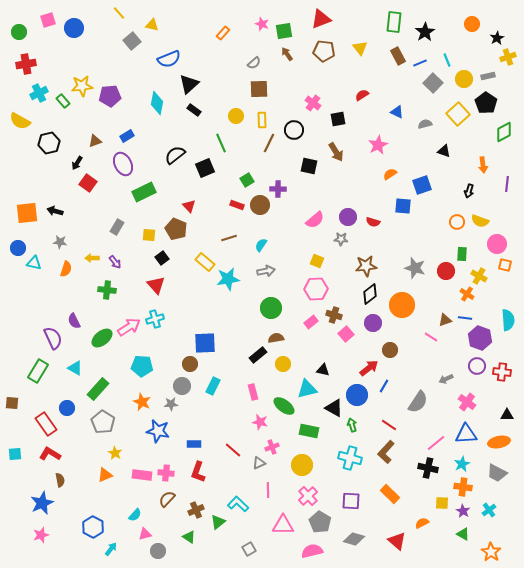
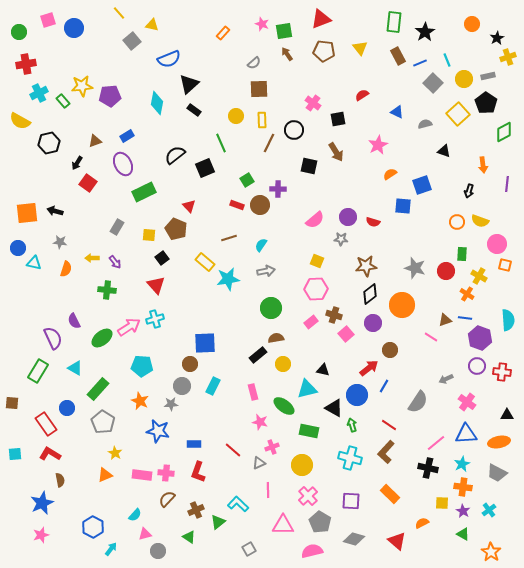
orange star at (142, 402): moved 2 px left, 1 px up
